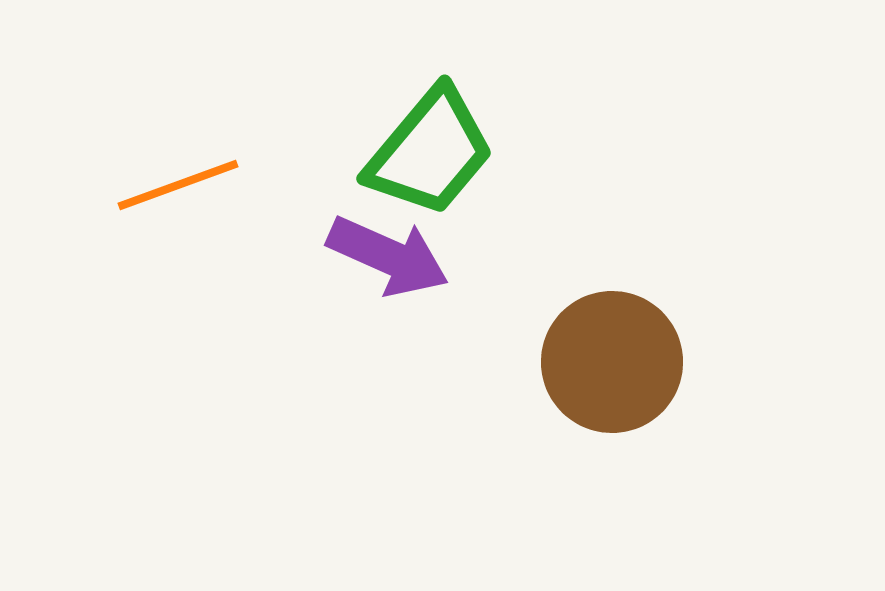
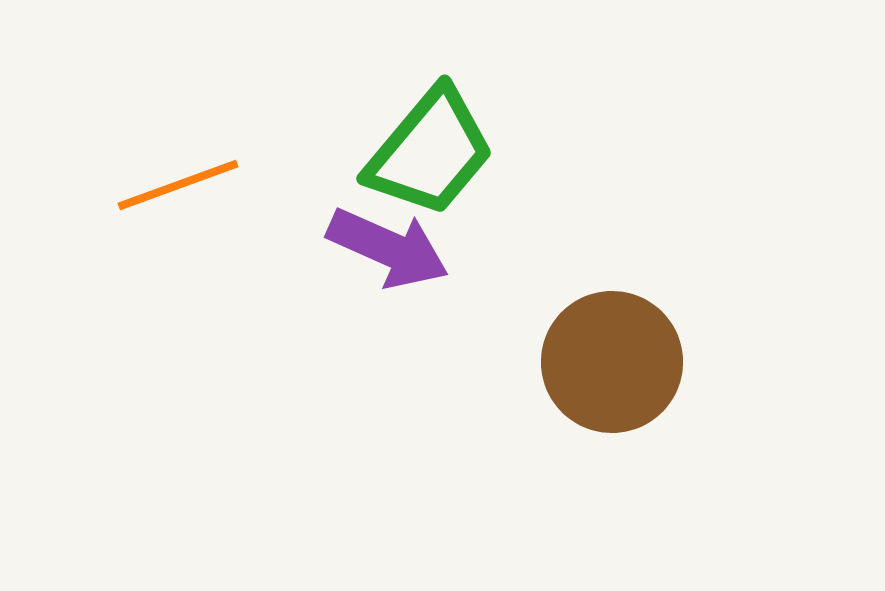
purple arrow: moved 8 px up
